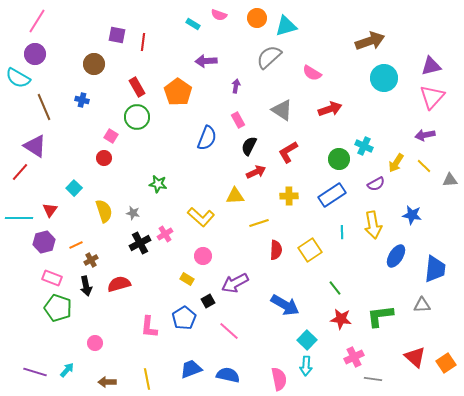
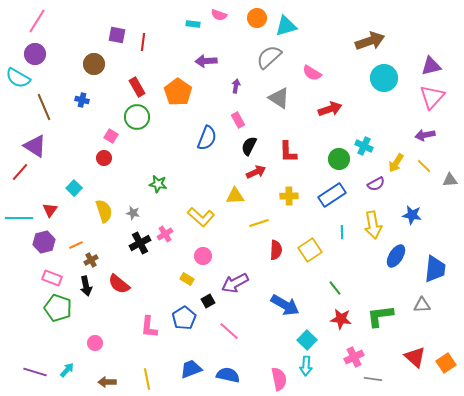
cyan rectangle at (193, 24): rotated 24 degrees counterclockwise
gray triangle at (282, 110): moved 3 px left, 12 px up
red L-shape at (288, 152): rotated 60 degrees counterclockwise
red semicircle at (119, 284): rotated 125 degrees counterclockwise
